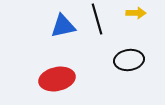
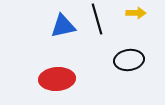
red ellipse: rotated 8 degrees clockwise
